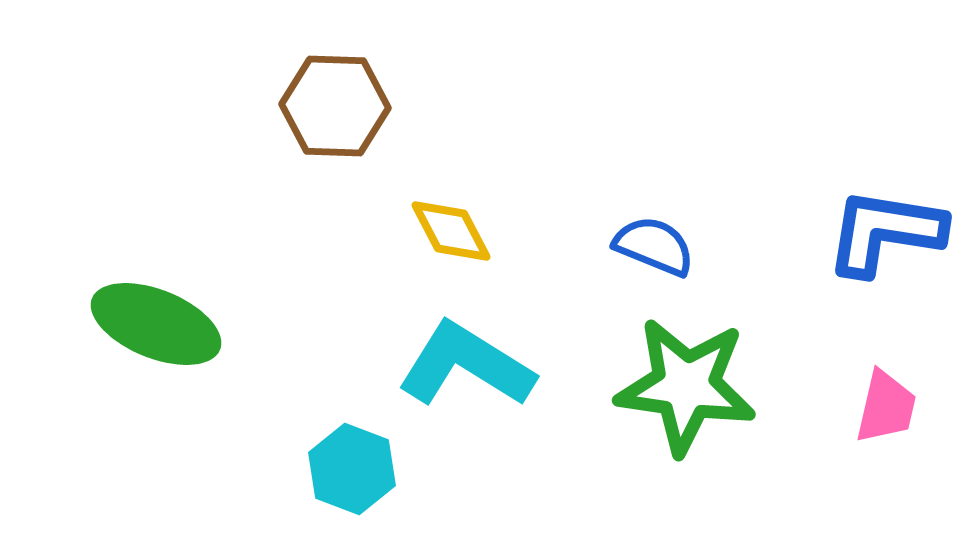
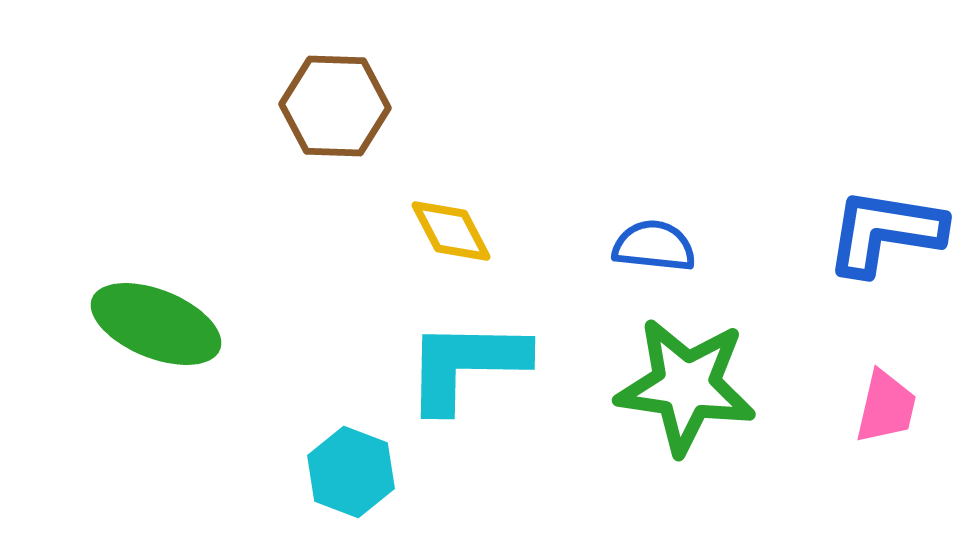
blue semicircle: rotated 16 degrees counterclockwise
cyan L-shape: rotated 31 degrees counterclockwise
cyan hexagon: moved 1 px left, 3 px down
